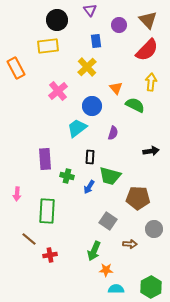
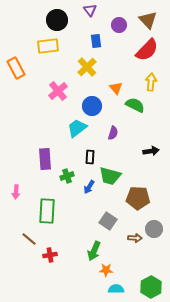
green cross: rotated 32 degrees counterclockwise
pink arrow: moved 1 px left, 2 px up
brown arrow: moved 5 px right, 6 px up
